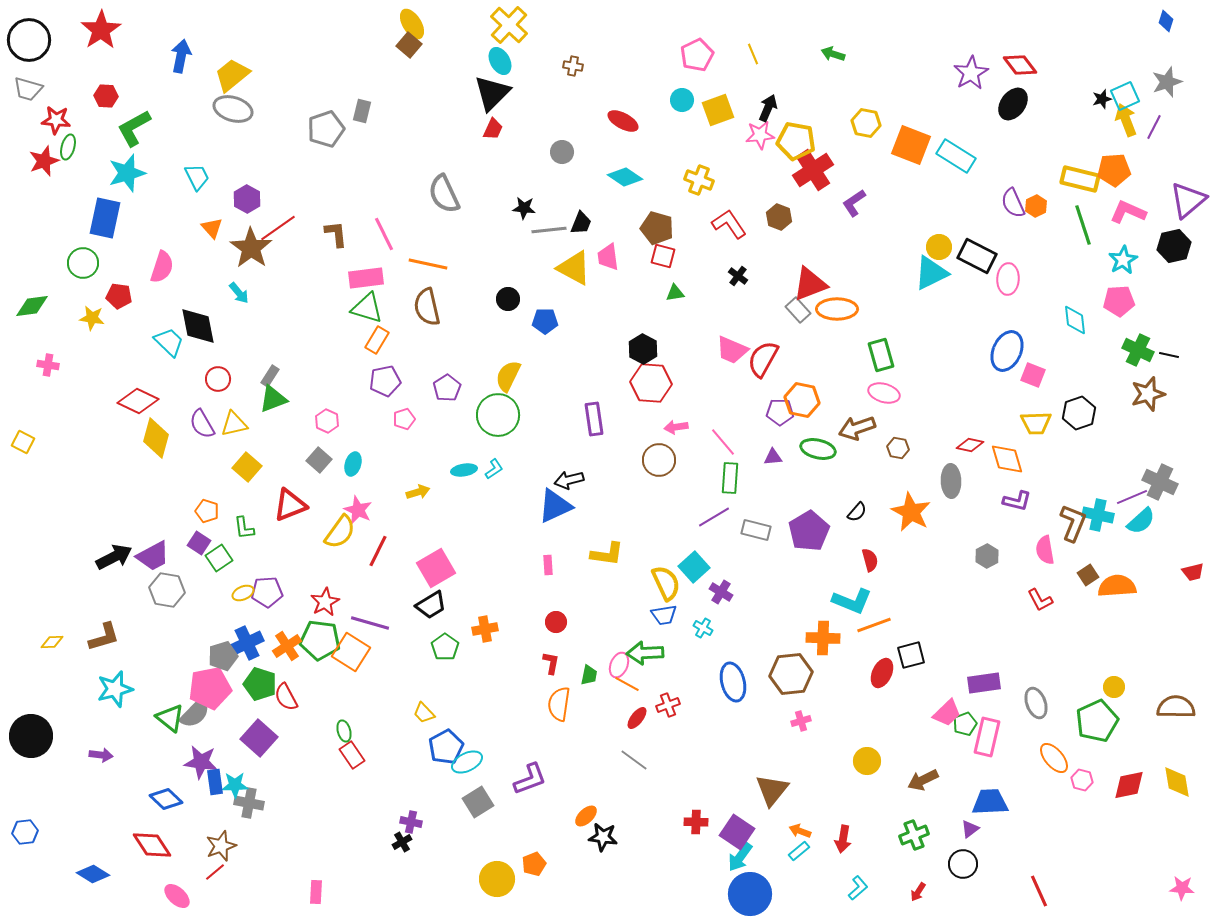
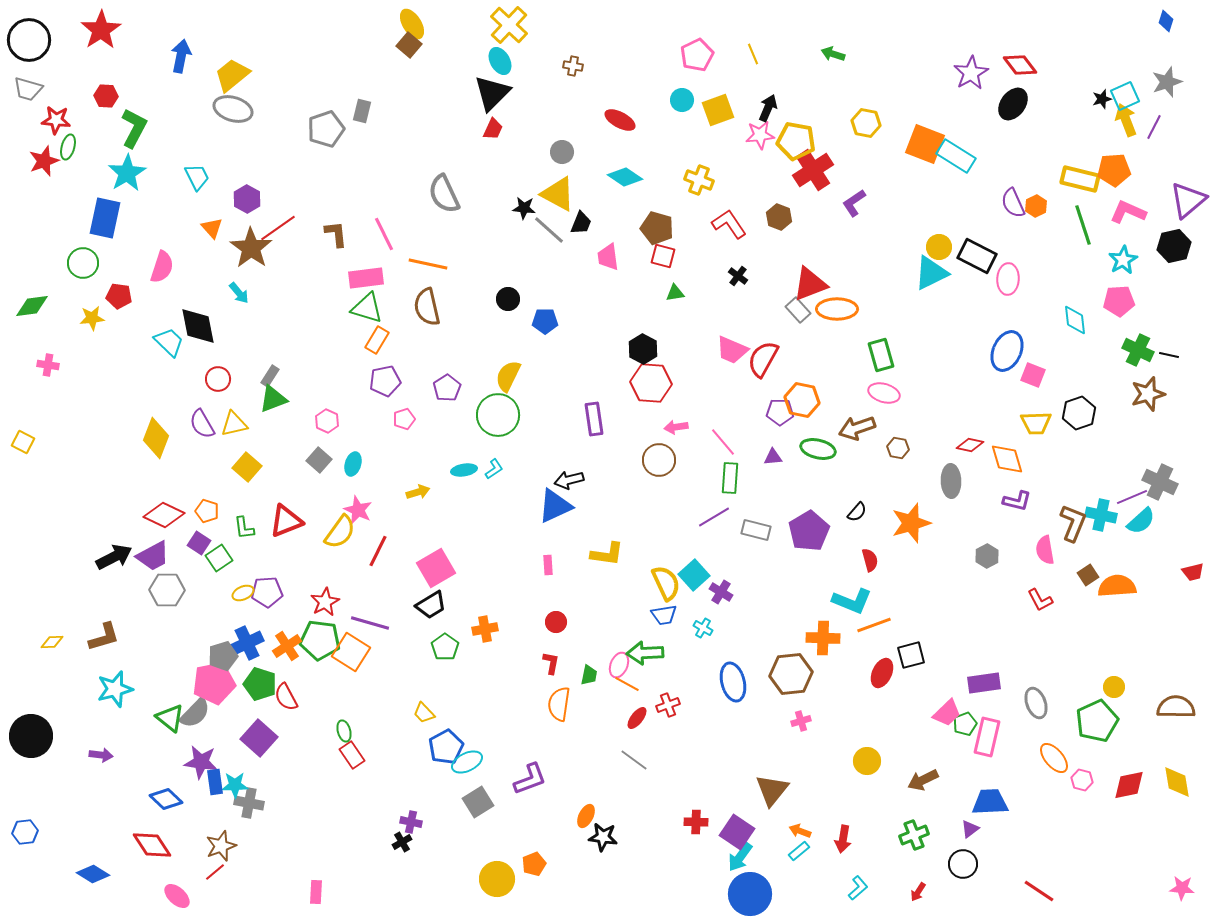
red ellipse at (623, 121): moved 3 px left, 1 px up
green L-shape at (134, 128): rotated 147 degrees clockwise
orange square at (911, 145): moved 14 px right, 1 px up
cyan star at (127, 173): rotated 15 degrees counterclockwise
gray line at (549, 230): rotated 48 degrees clockwise
yellow triangle at (574, 268): moved 16 px left, 74 px up
yellow star at (92, 318): rotated 15 degrees counterclockwise
red diamond at (138, 401): moved 26 px right, 114 px down
yellow diamond at (156, 438): rotated 6 degrees clockwise
red triangle at (290, 505): moved 4 px left, 16 px down
orange star at (911, 512): moved 11 px down; rotated 27 degrees clockwise
cyan cross at (1098, 515): moved 3 px right
cyan square at (694, 567): moved 8 px down
gray hexagon at (167, 590): rotated 8 degrees counterclockwise
pink pentagon at (210, 688): moved 4 px right, 5 px up
orange ellipse at (586, 816): rotated 20 degrees counterclockwise
red line at (1039, 891): rotated 32 degrees counterclockwise
